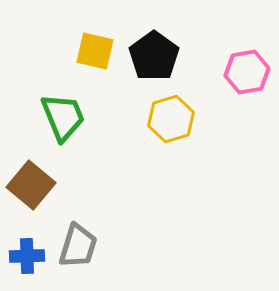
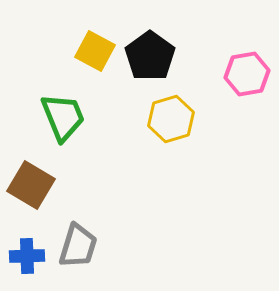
yellow square: rotated 15 degrees clockwise
black pentagon: moved 4 px left
pink hexagon: moved 2 px down
brown square: rotated 9 degrees counterclockwise
